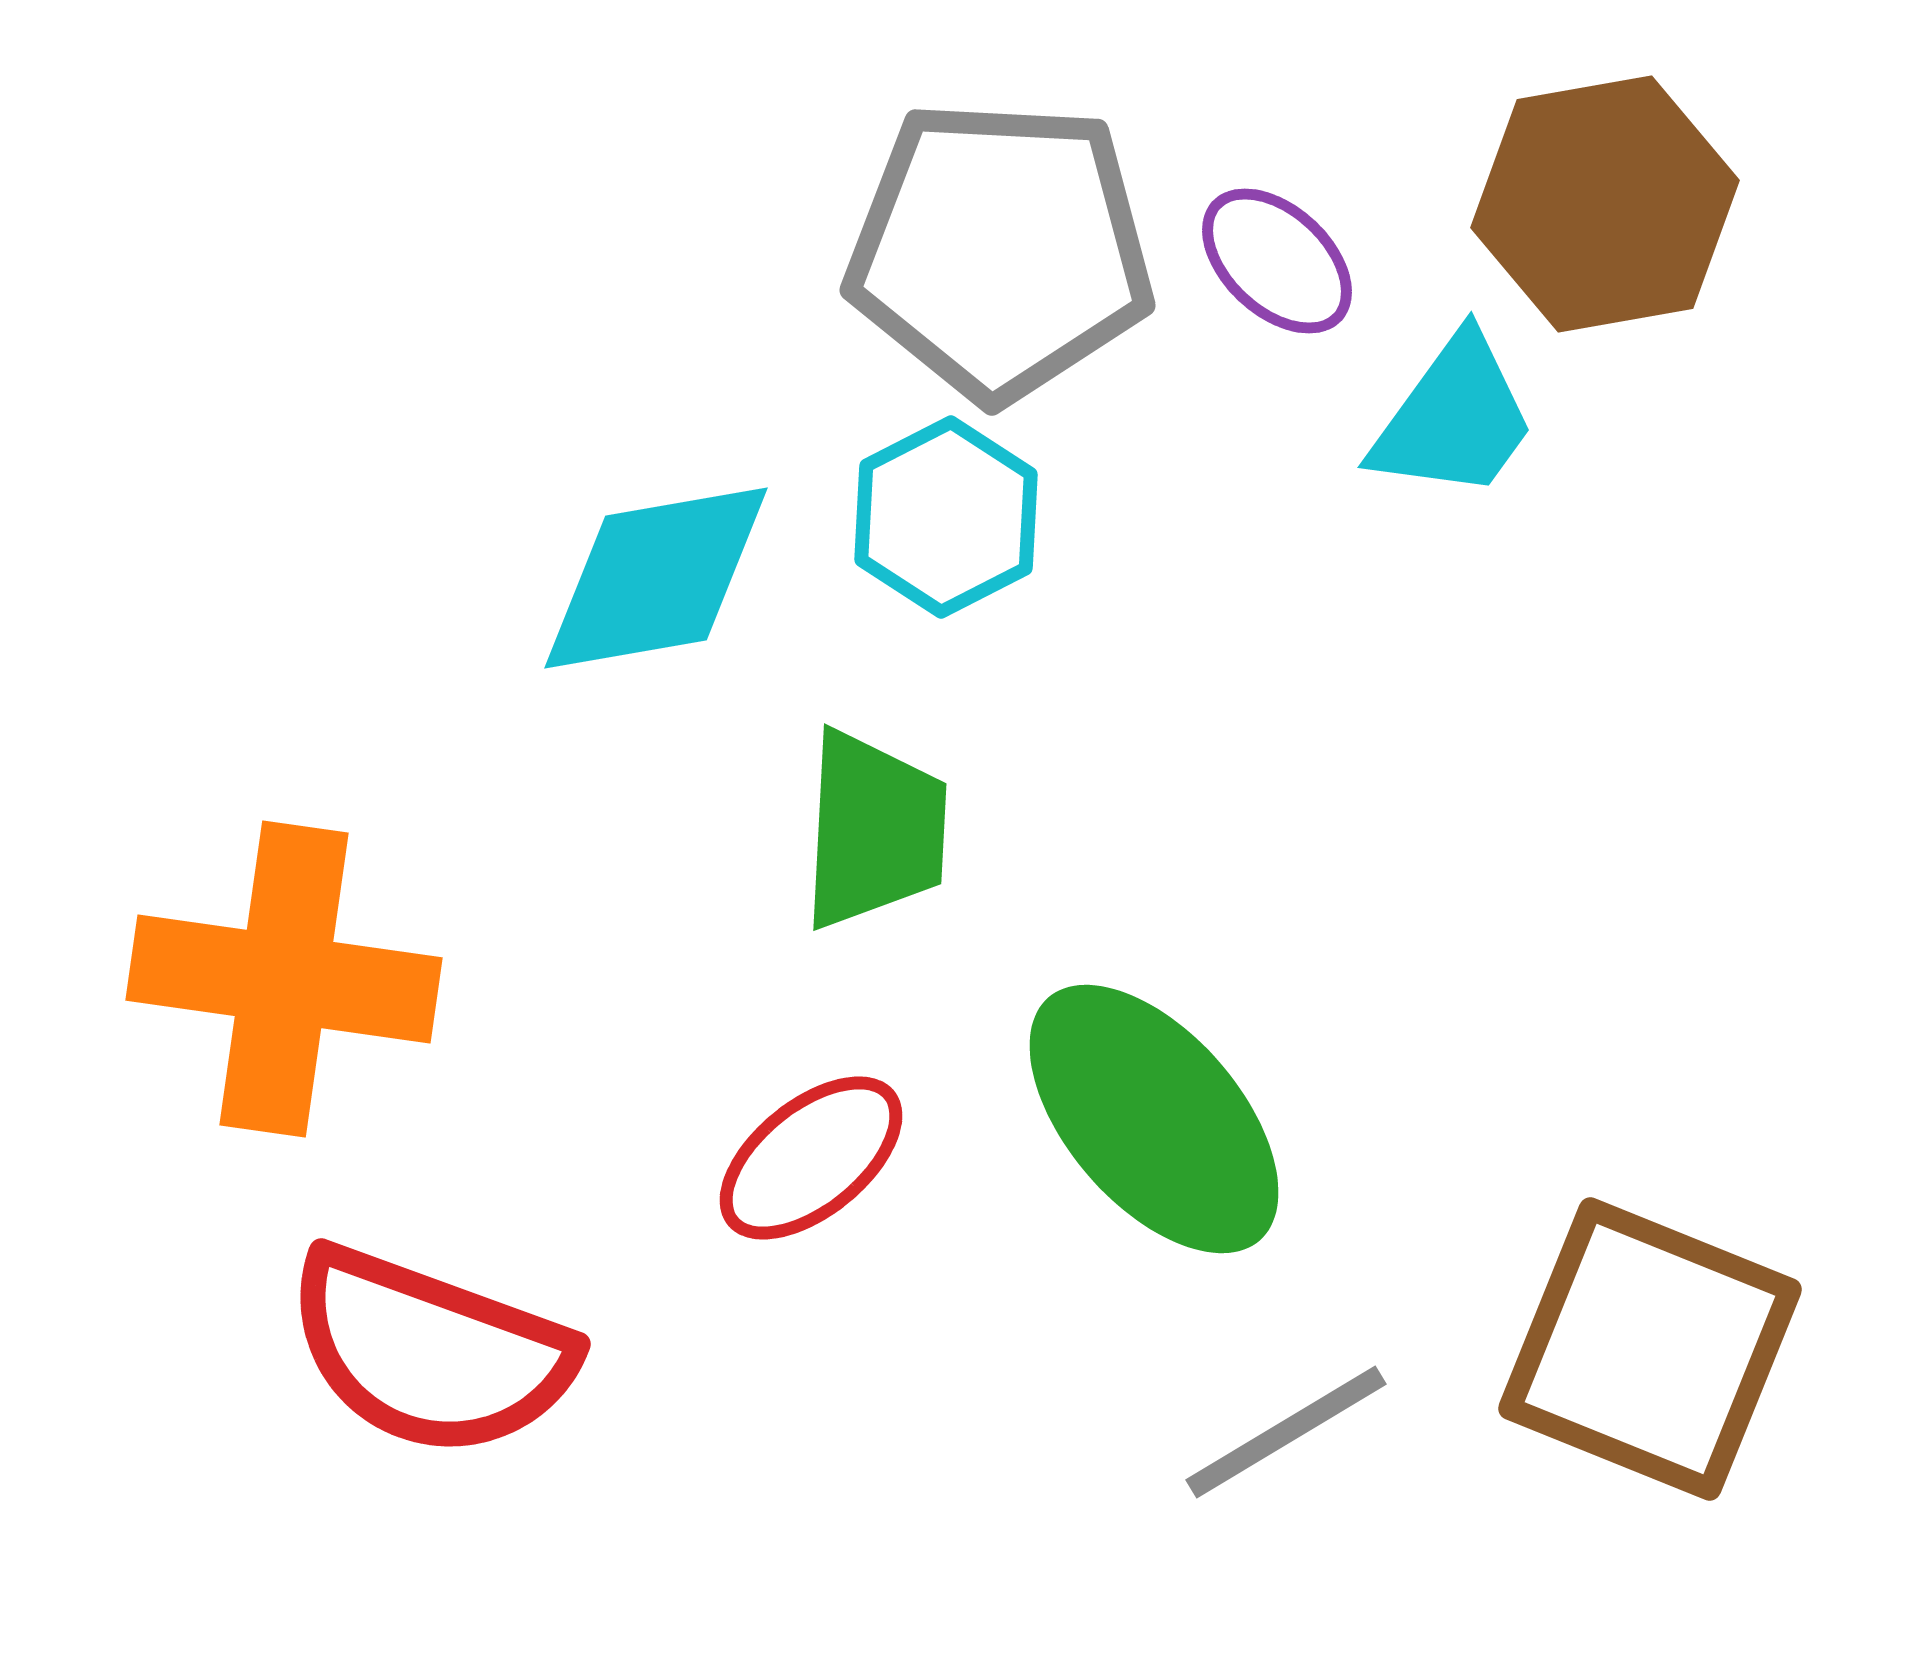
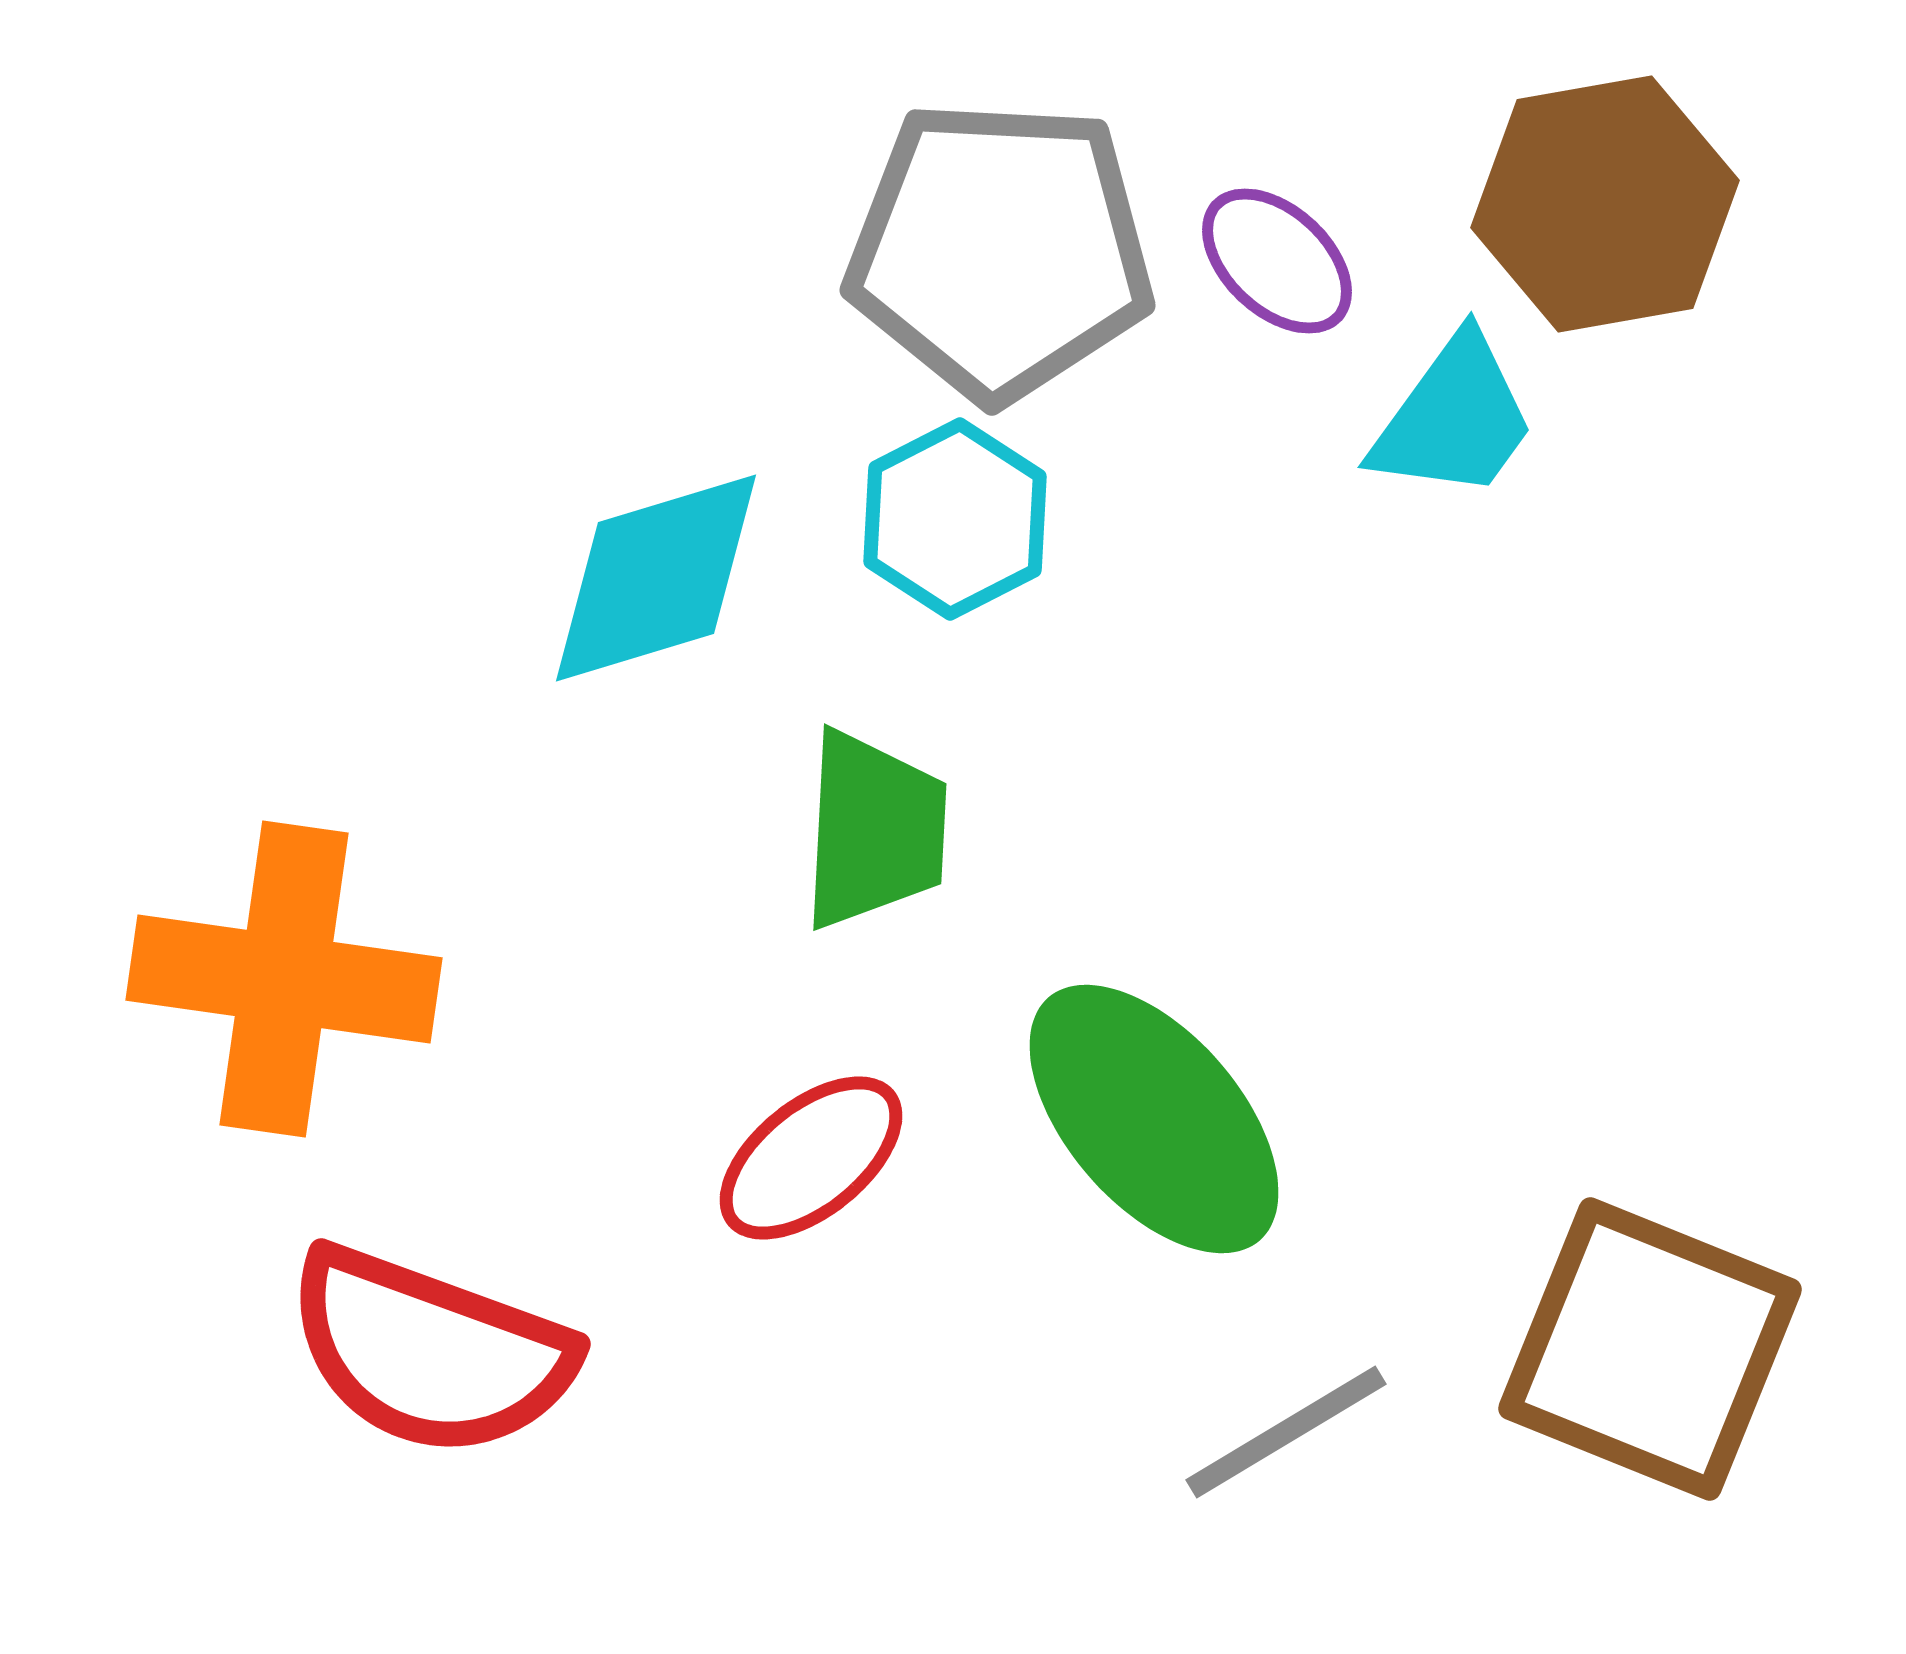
cyan hexagon: moved 9 px right, 2 px down
cyan diamond: rotated 7 degrees counterclockwise
